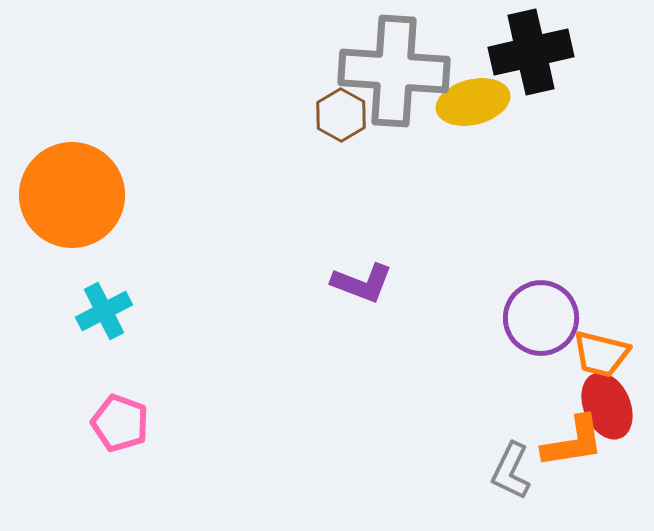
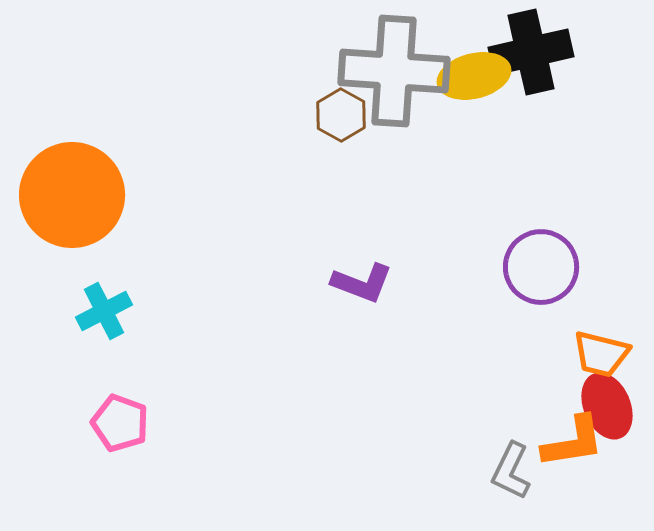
yellow ellipse: moved 1 px right, 26 px up
purple circle: moved 51 px up
